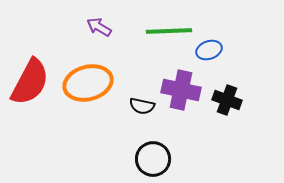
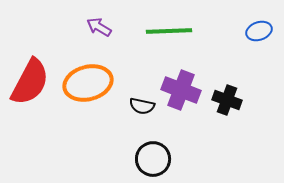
blue ellipse: moved 50 px right, 19 px up
purple cross: rotated 9 degrees clockwise
